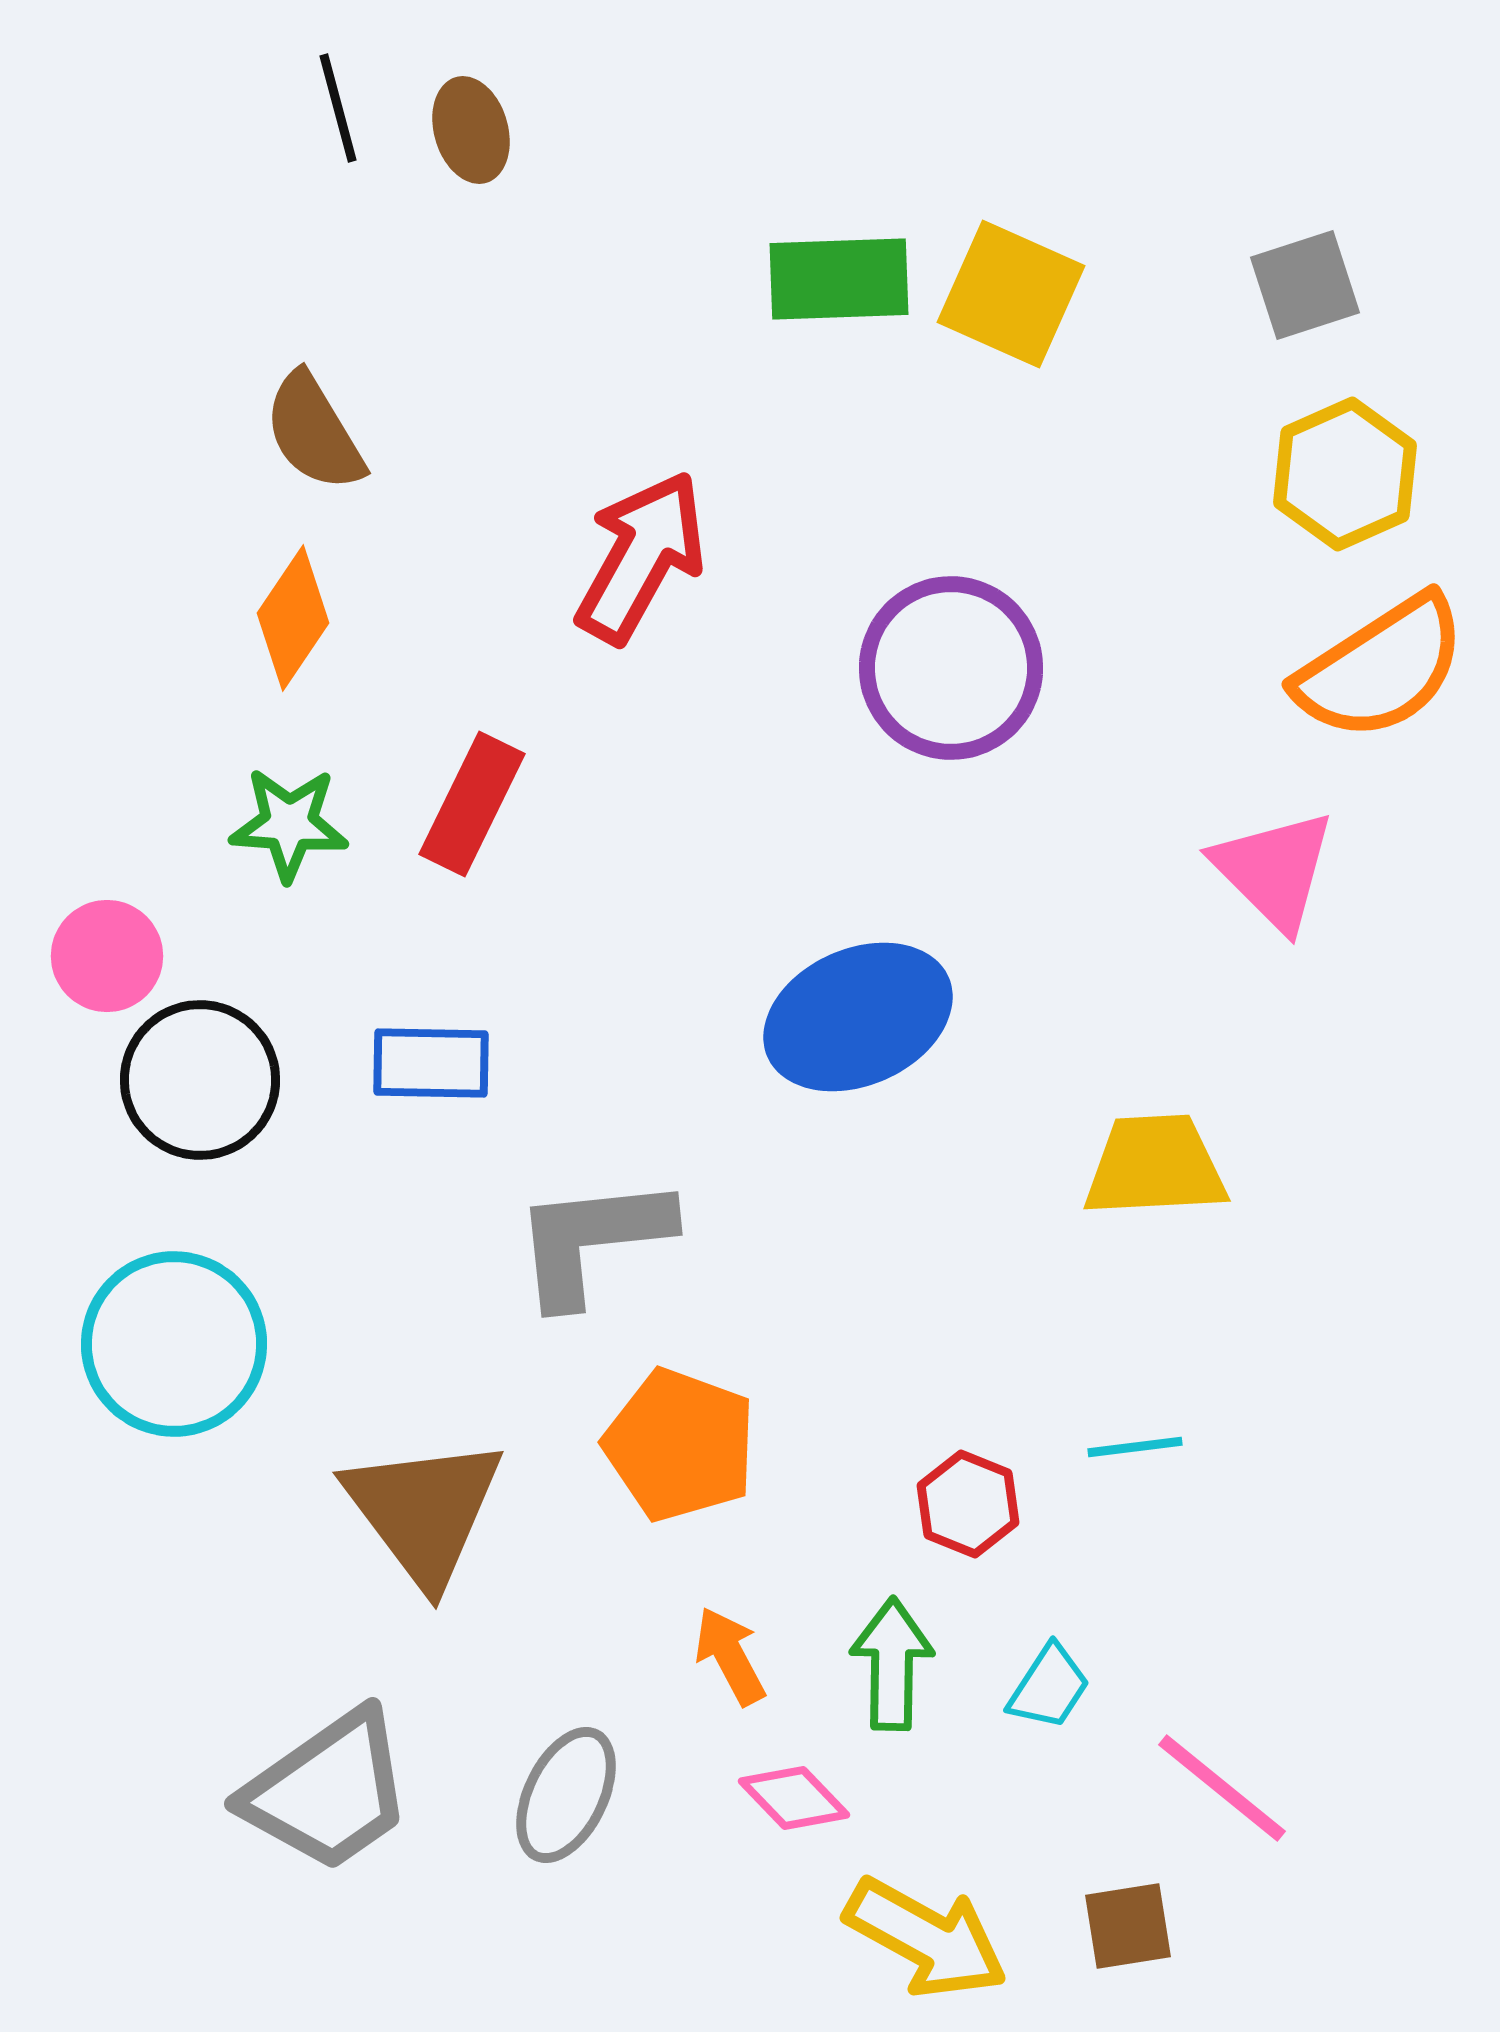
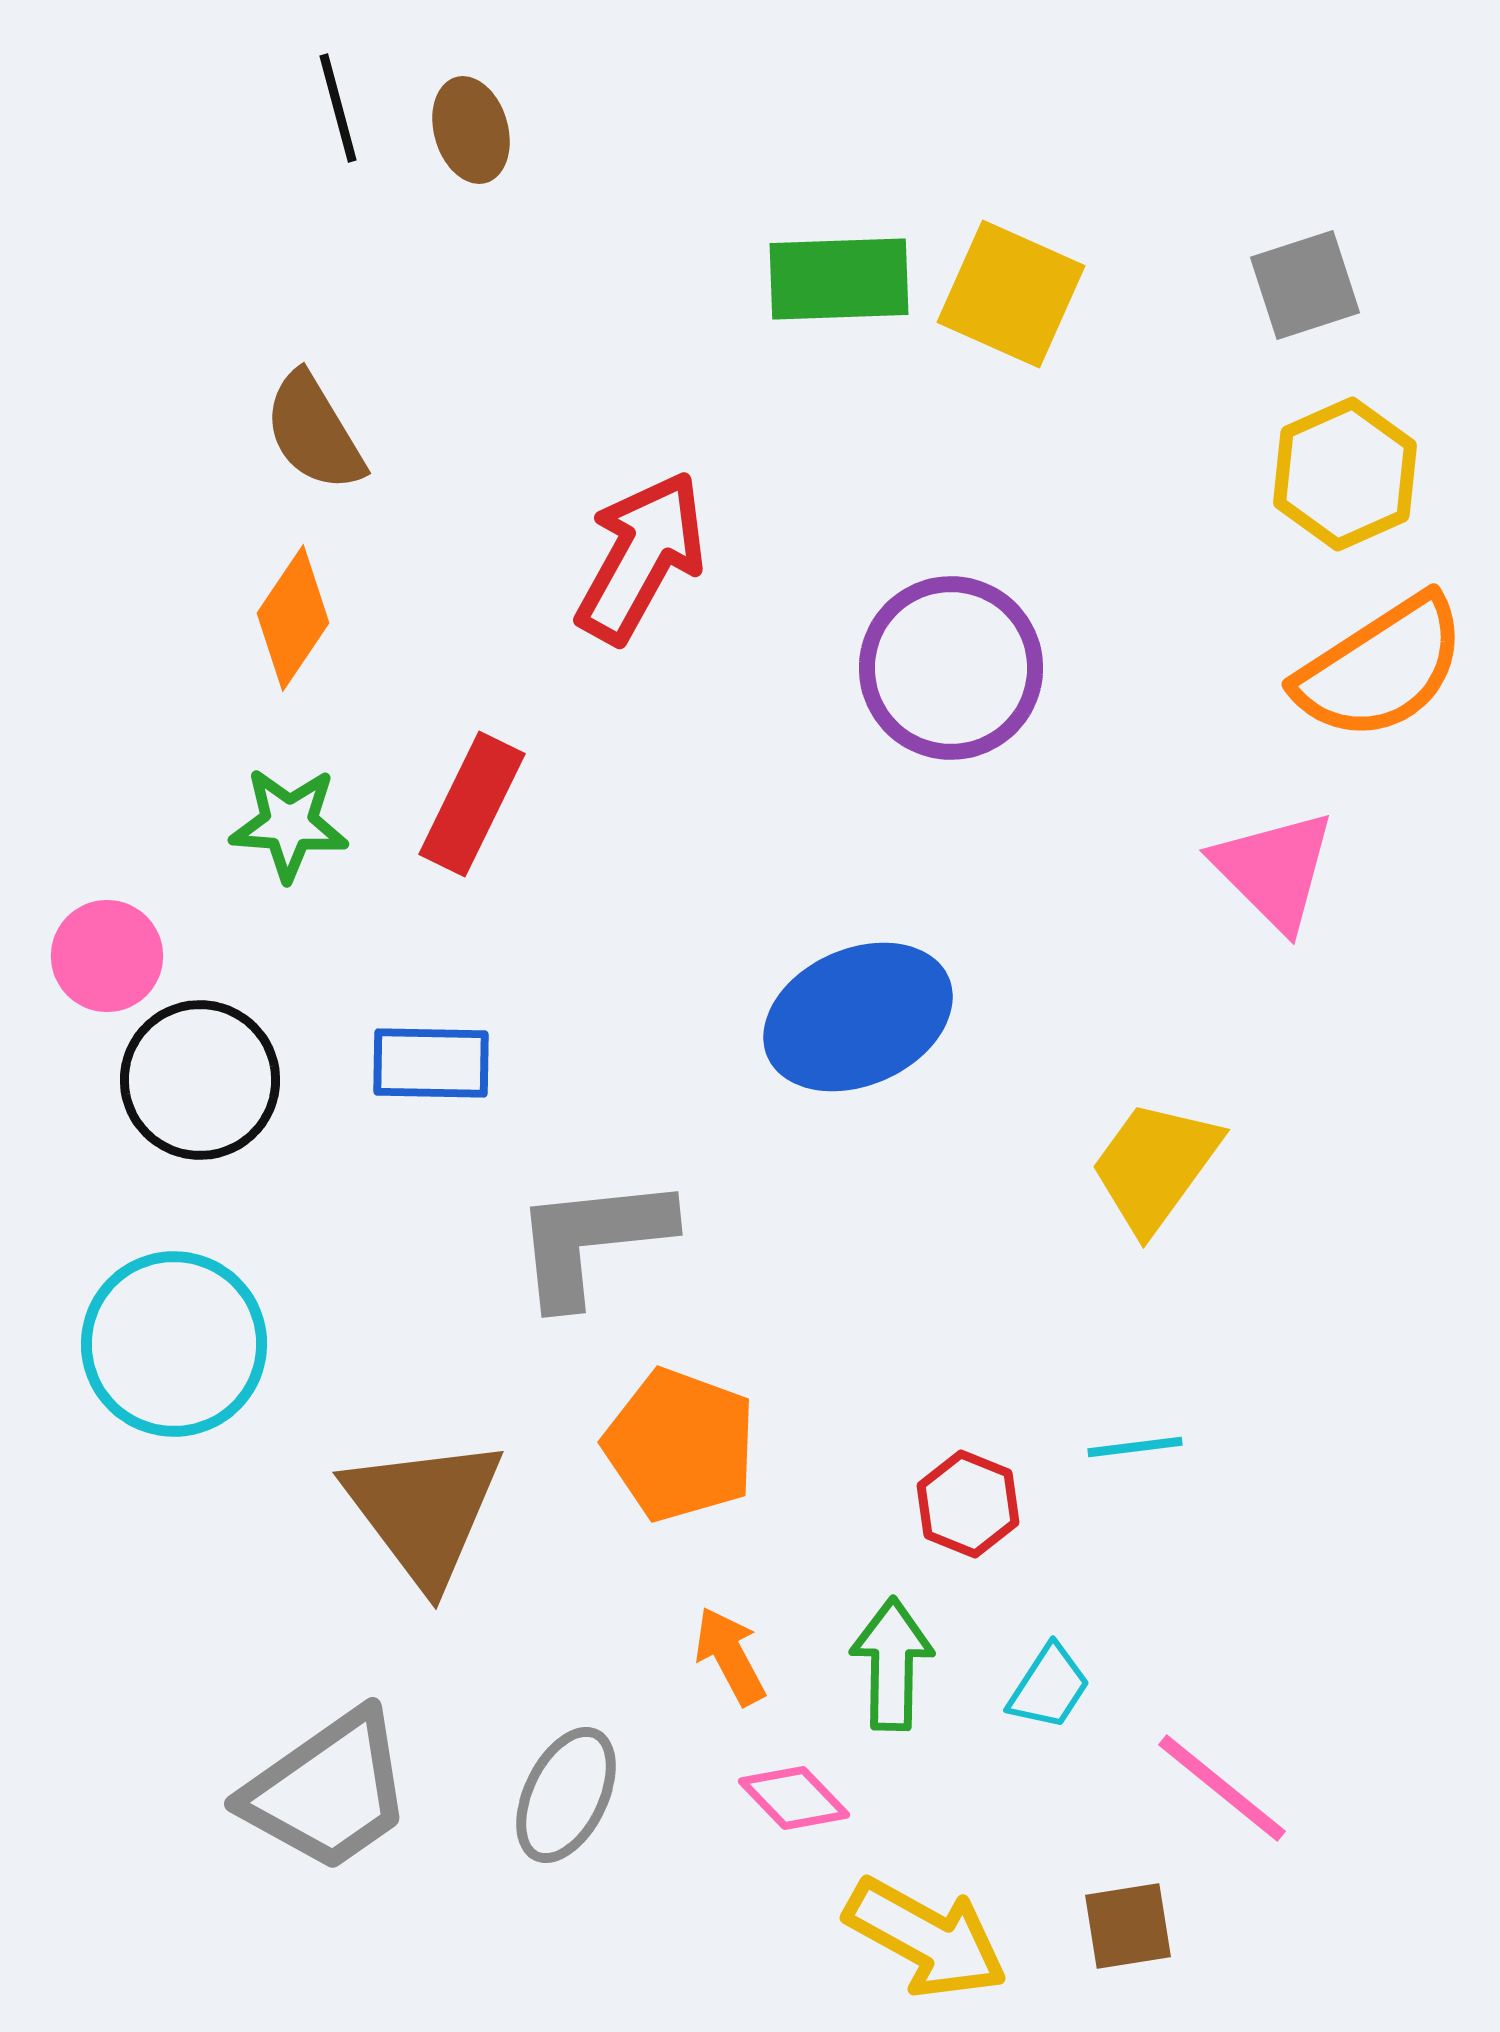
yellow trapezoid: rotated 51 degrees counterclockwise
